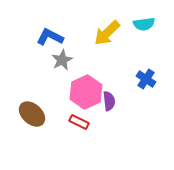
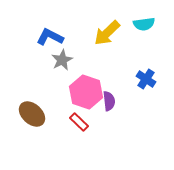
pink hexagon: rotated 16 degrees counterclockwise
red rectangle: rotated 18 degrees clockwise
